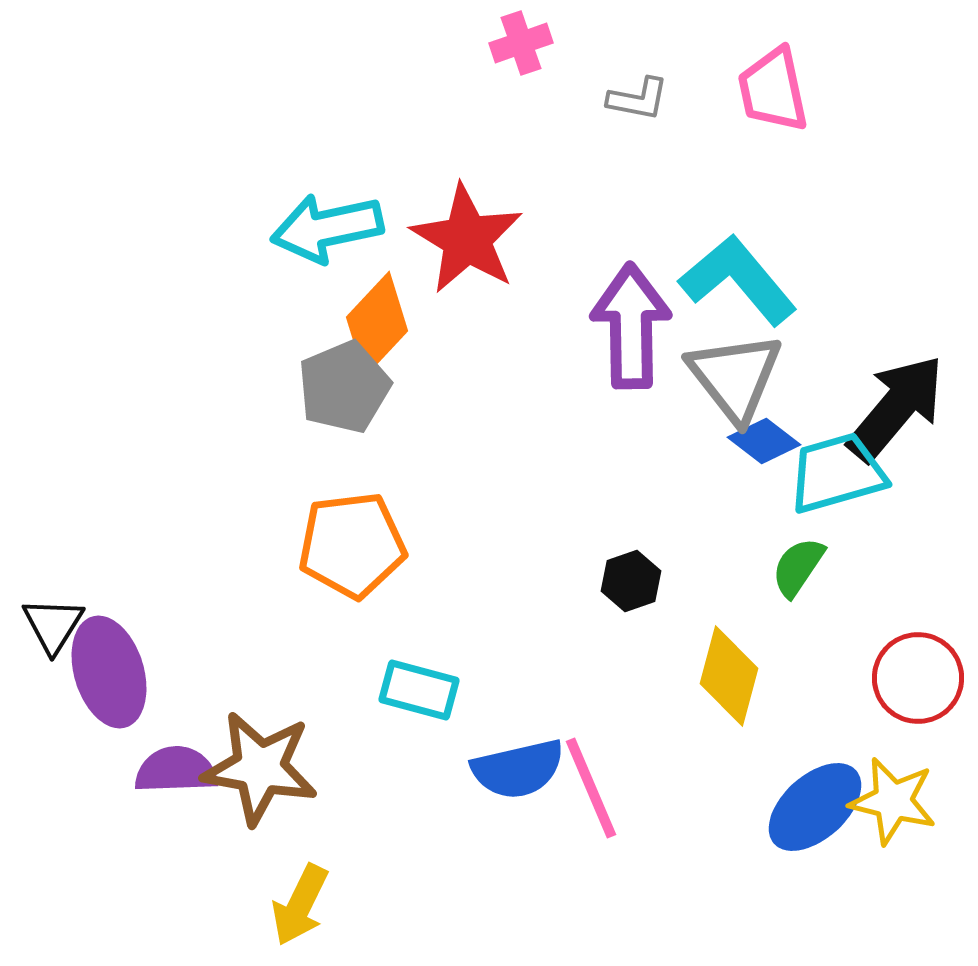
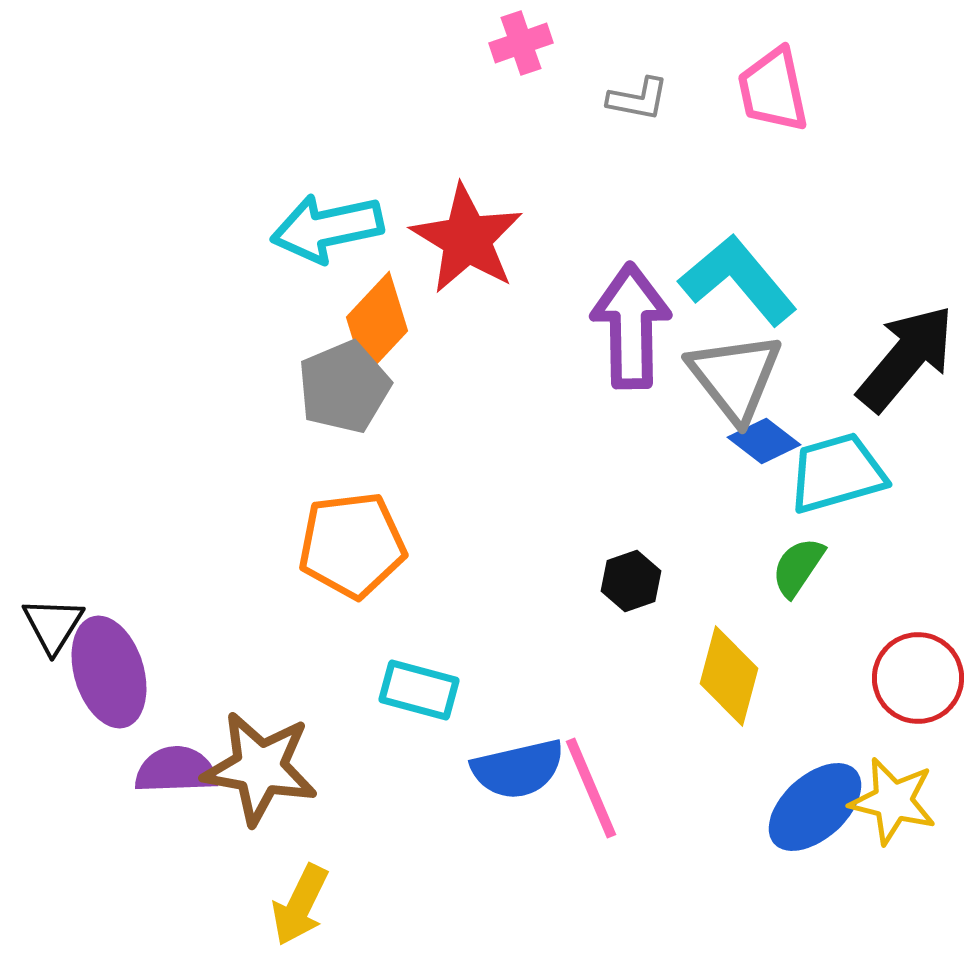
black arrow: moved 10 px right, 50 px up
